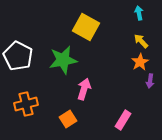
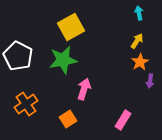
yellow square: moved 15 px left; rotated 32 degrees clockwise
yellow arrow: moved 4 px left; rotated 77 degrees clockwise
orange cross: rotated 20 degrees counterclockwise
